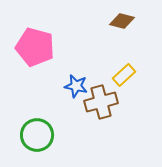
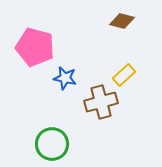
blue star: moved 11 px left, 8 px up
green circle: moved 15 px right, 9 px down
